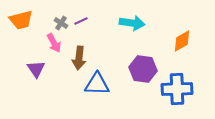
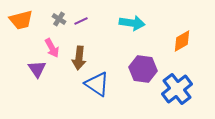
gray cross: moved 2 px left, 4 px up
pink arrow: moved 2 px left, 5 px down
purple triangle: moved 1 px right
blue triangle: rotated 32 degrees clockwise
blue cross: rotated 36 degrees counterclockwise
